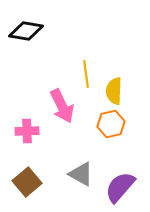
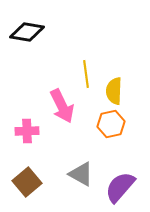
black diamond: moved 1 px right, 1 px down
